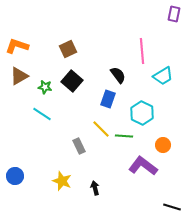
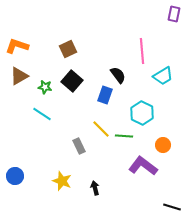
blue rectangle: moved 3 px left, 4 px up
